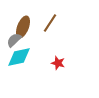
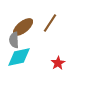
brown ellipse: rotated 30 degrees clockwise
gray semicircle: rotated 49 degrees counterclockwise
red star: rotated 24 degrees clockwise
